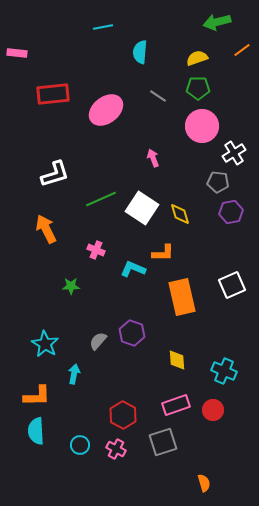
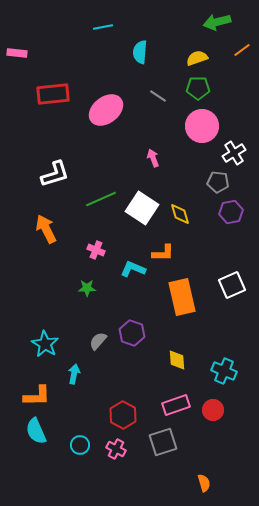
green star at (71, 286): moved 16 px right, 2 px down
cyan semicircle at (36, 431): rotated 20 degrees counterclockwise
